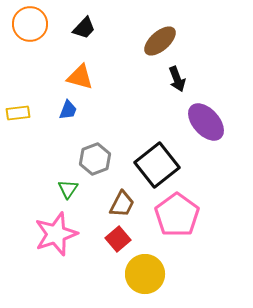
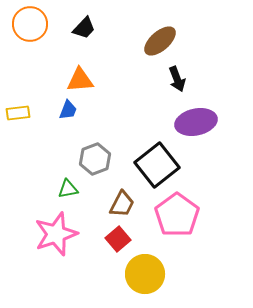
orange triangle: moved 3 px down; rotated 20 degrees counterclockwise
purple ellipse: moved 10 px left; rotated 60 degrees counterclockwise
green triangle: rotated 45 degrees clockwise
